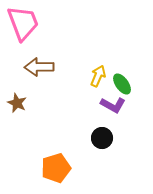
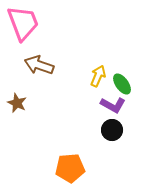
brown arrow: moved 2 px up; rotated 20 degrees clockwise
black circle: moved 10 px right, 8 px up
orange pentagon: moved 14 px right; rotated 12 degrees clockwise
